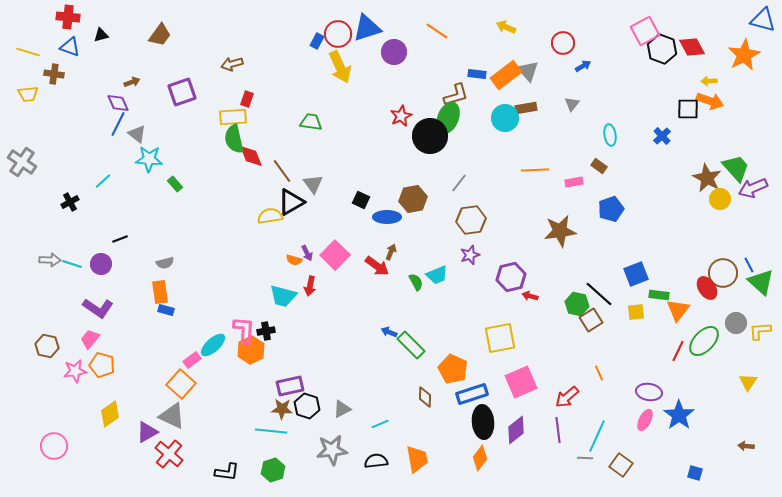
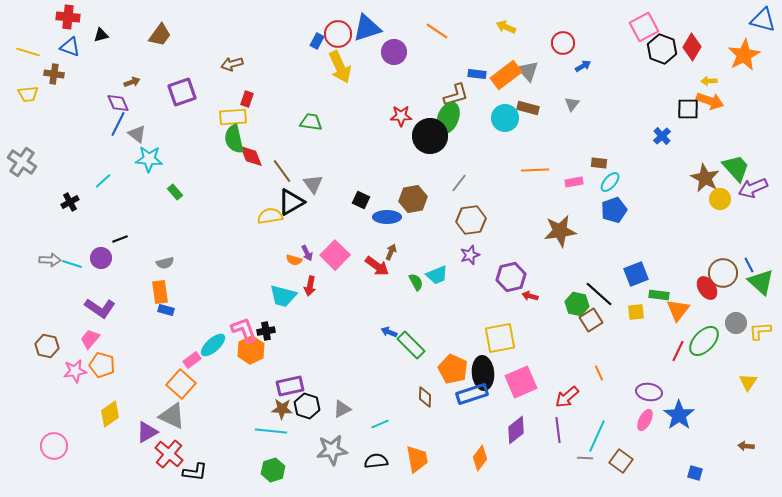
pink square at (645, 31): moved 1 px left, 4 px up
red diamond at (692, 47): rotated 60 degrees clockwise
brown rectangle at (526, 108): moved 2 px right; rotated 25 degrees clockwise
red star at (401, 116): rotated 25 degrees clockwise
cyan ellipse at (610, 135): moved 47 px down; rotated 50 degrees clockwise
brown rectangle at (599, 166): moved 3 px up; rotated 28 degrees counterclockwise
brown star at (707, 178): moved 2 px left
green rectangle at (175, 184): moved 8 px down
blue pentagon at (611, 209): moved 3 px right, 1 px down
purple circle at (101, 264): moved 6 px up
purple L-shape at (98, 308): moved 2 px right
pink L-shape at (244, 330): rotated 24 degrees counterclockwise
black ellipse at (483, 422): moved 49 px up
brown square at (621, 465): moved 4 px up
black L-shape at (227, 472): moved 32 px left
